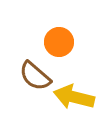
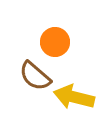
orange circle: moved 4 px left
